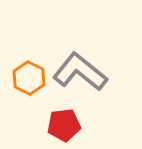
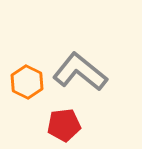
orange hexagon: moved 2 px left, 4 px down
